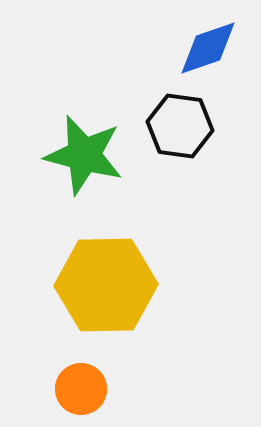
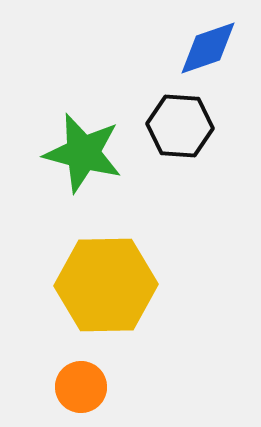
black hexagon: rotated 4 degrees counterclockwise
green star: moved 1 px left, 2 px up
orange circle: moved 2 px up
